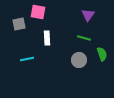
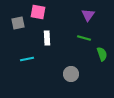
gray square: moved 1 px left, 1 px up
gray circle: moved 8 px left, 14 px down
